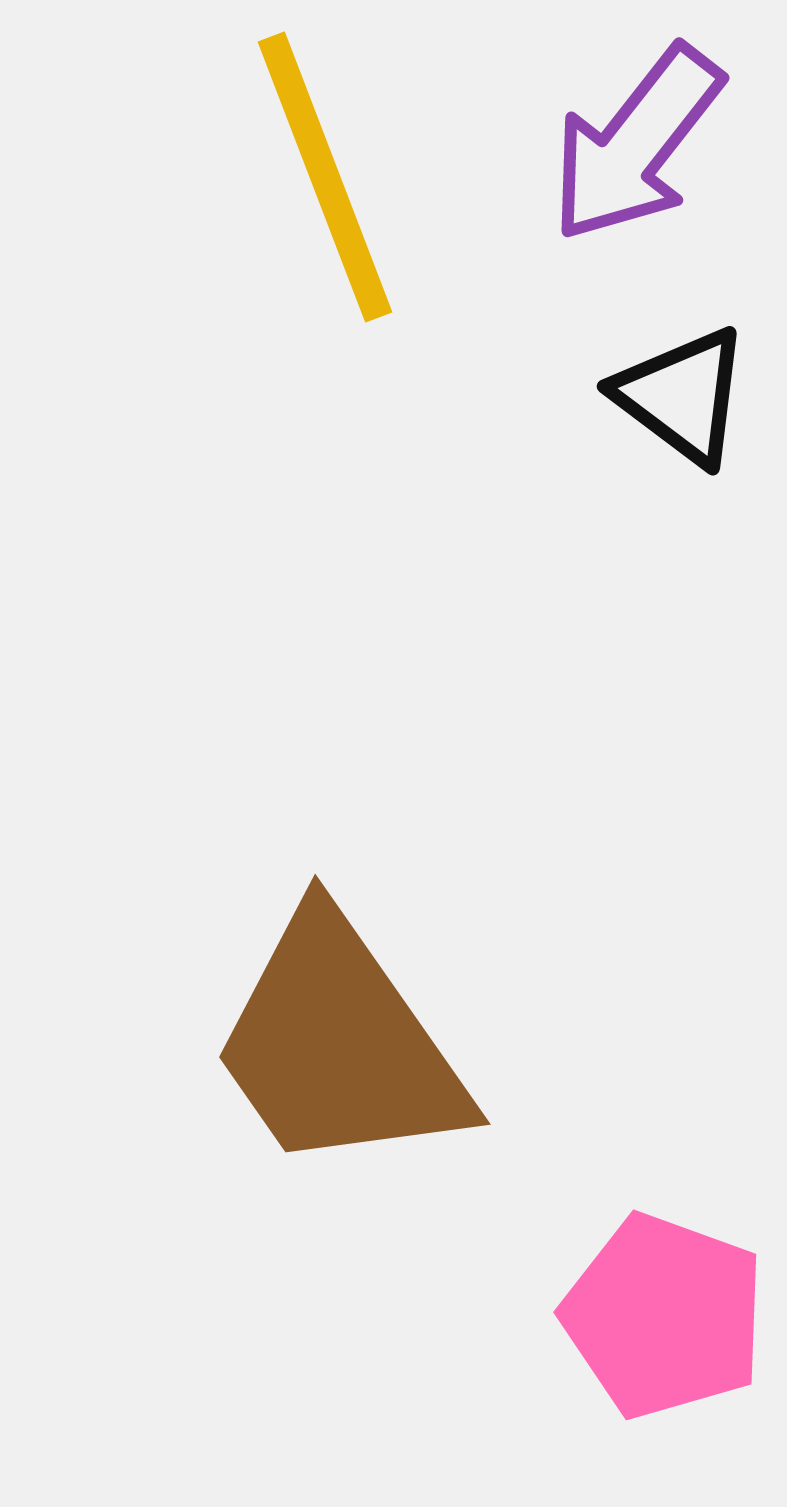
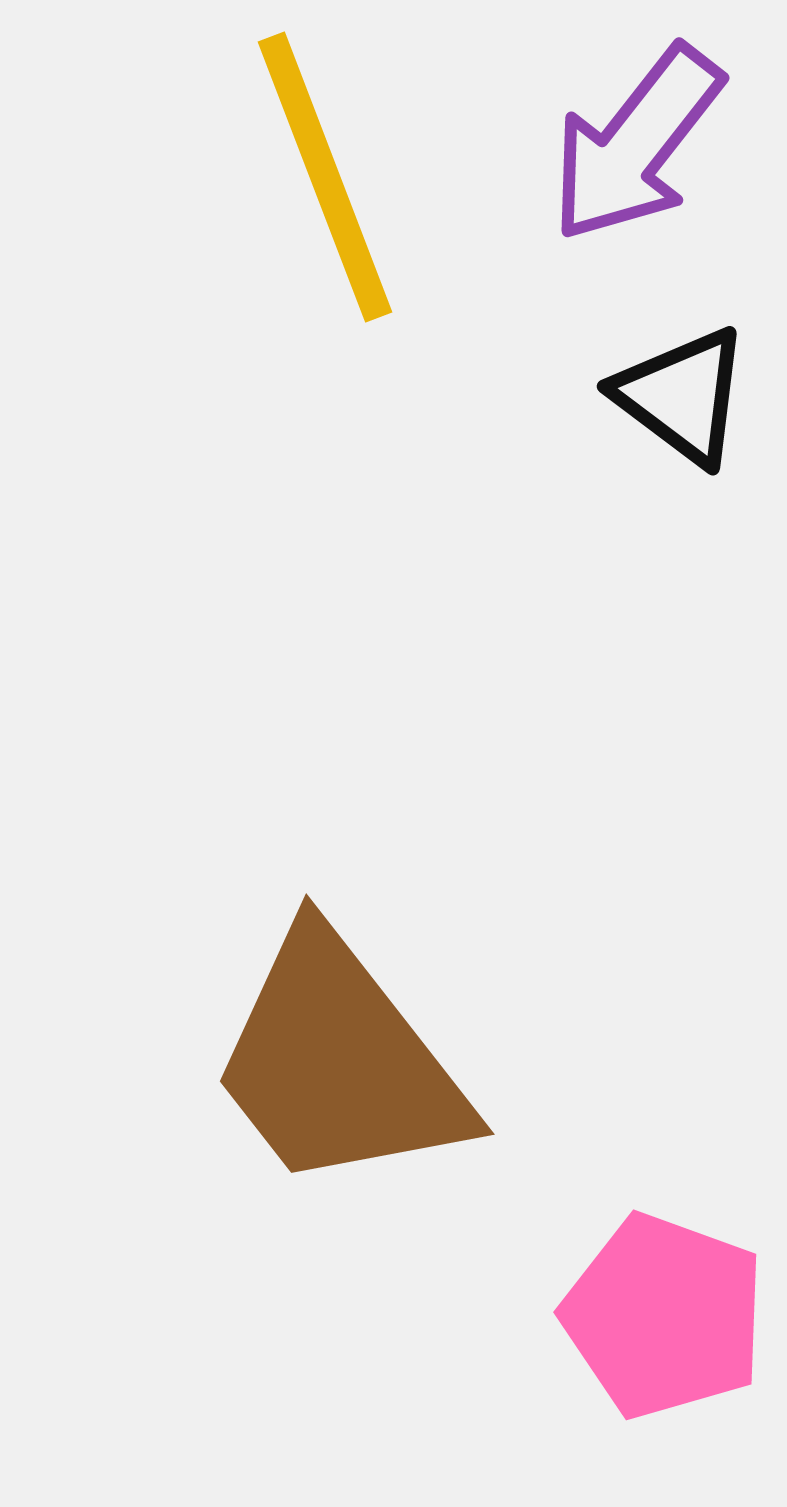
brown trapezoid: moved 18 px down; rotated 3 degrees counterclockwise
